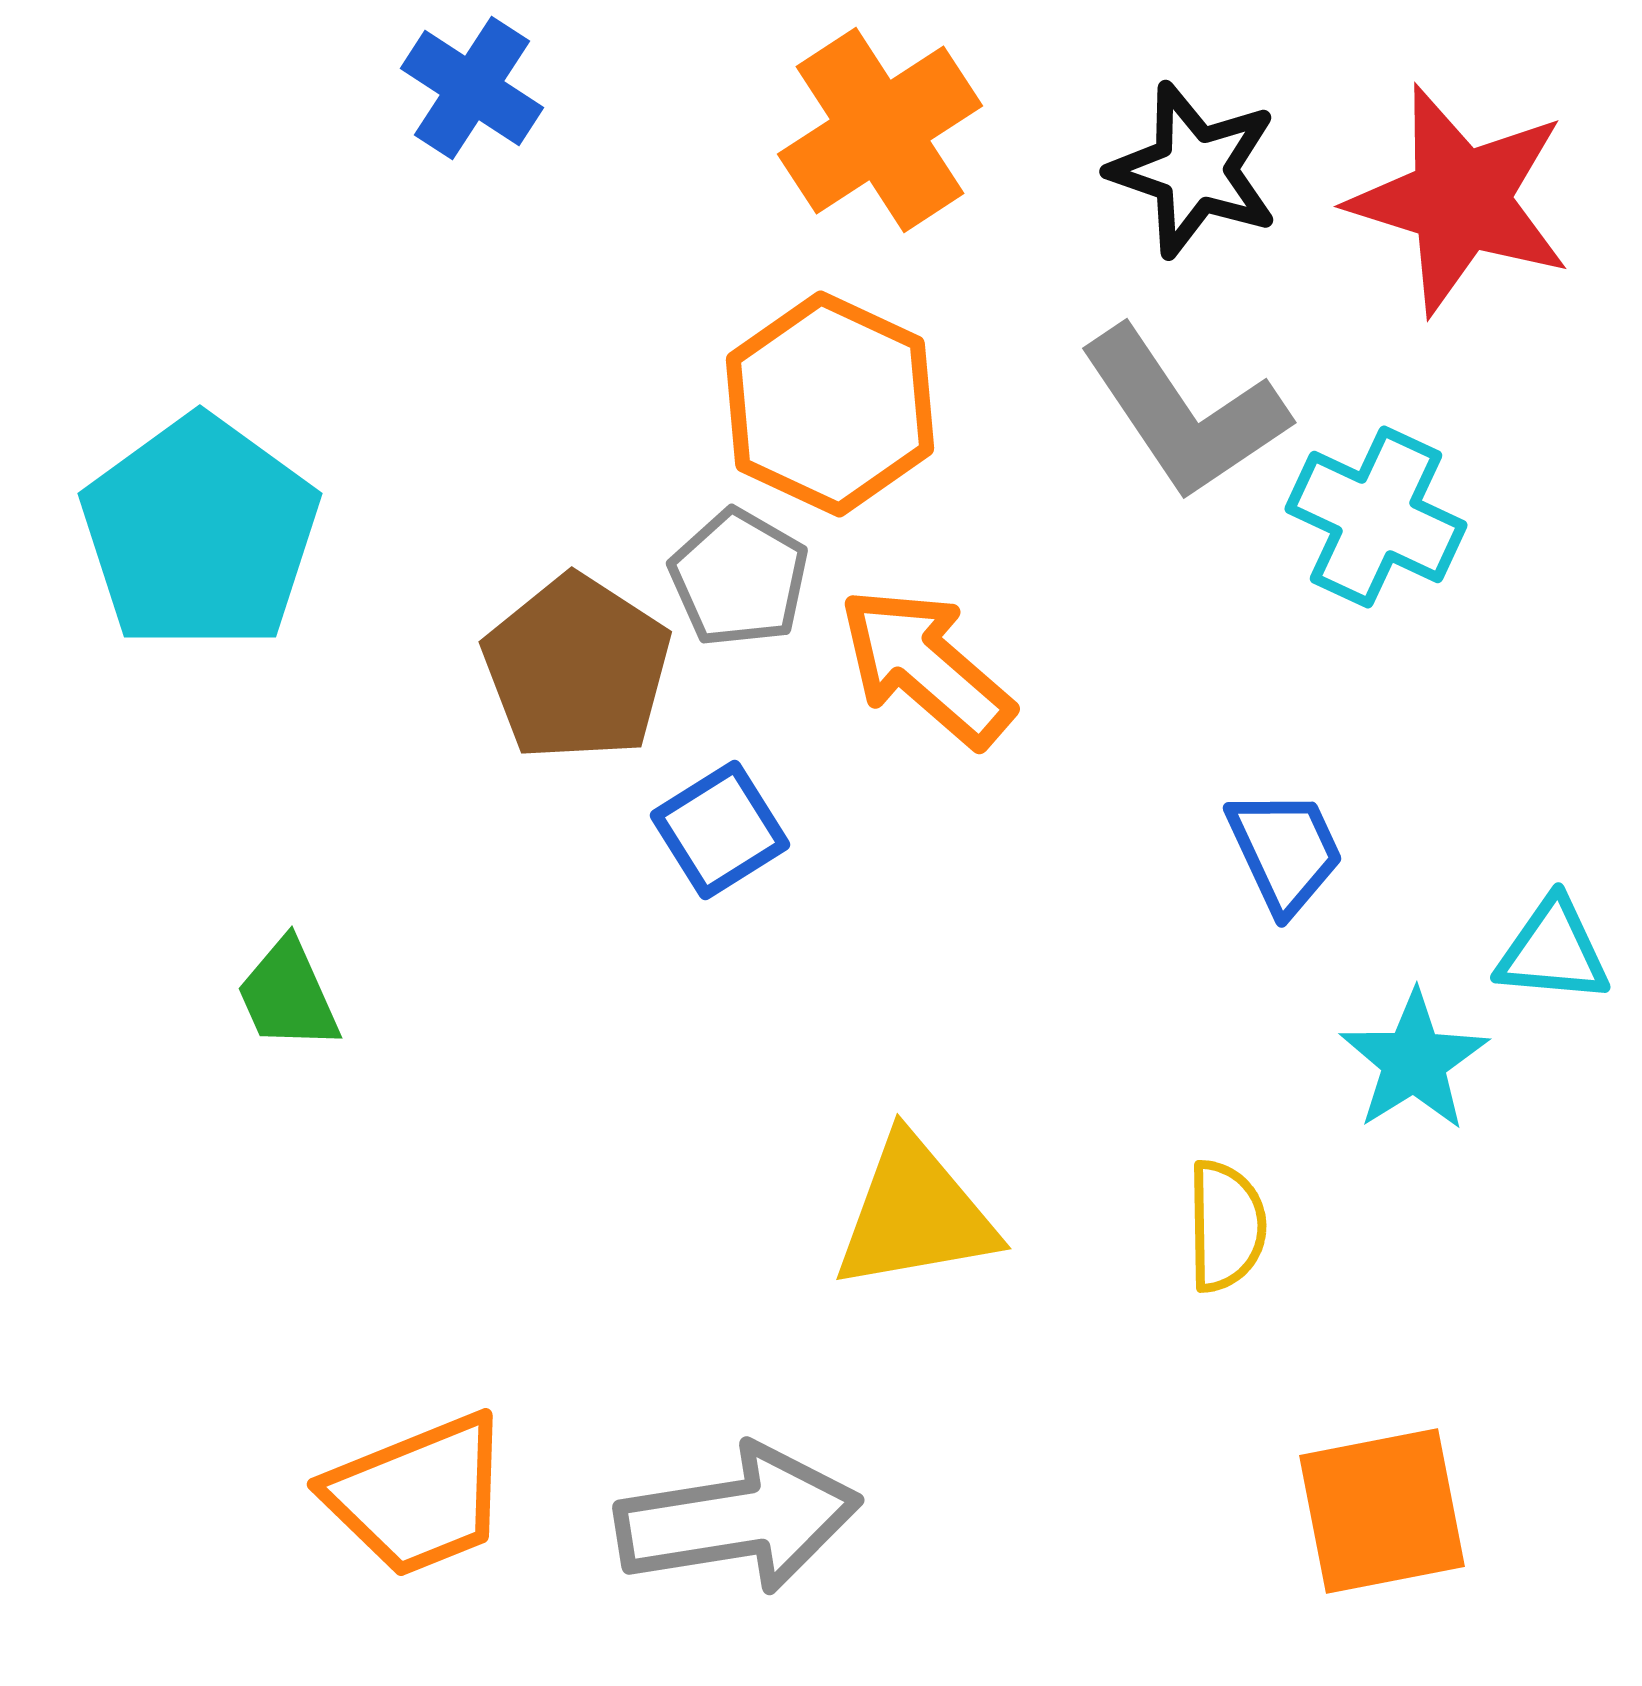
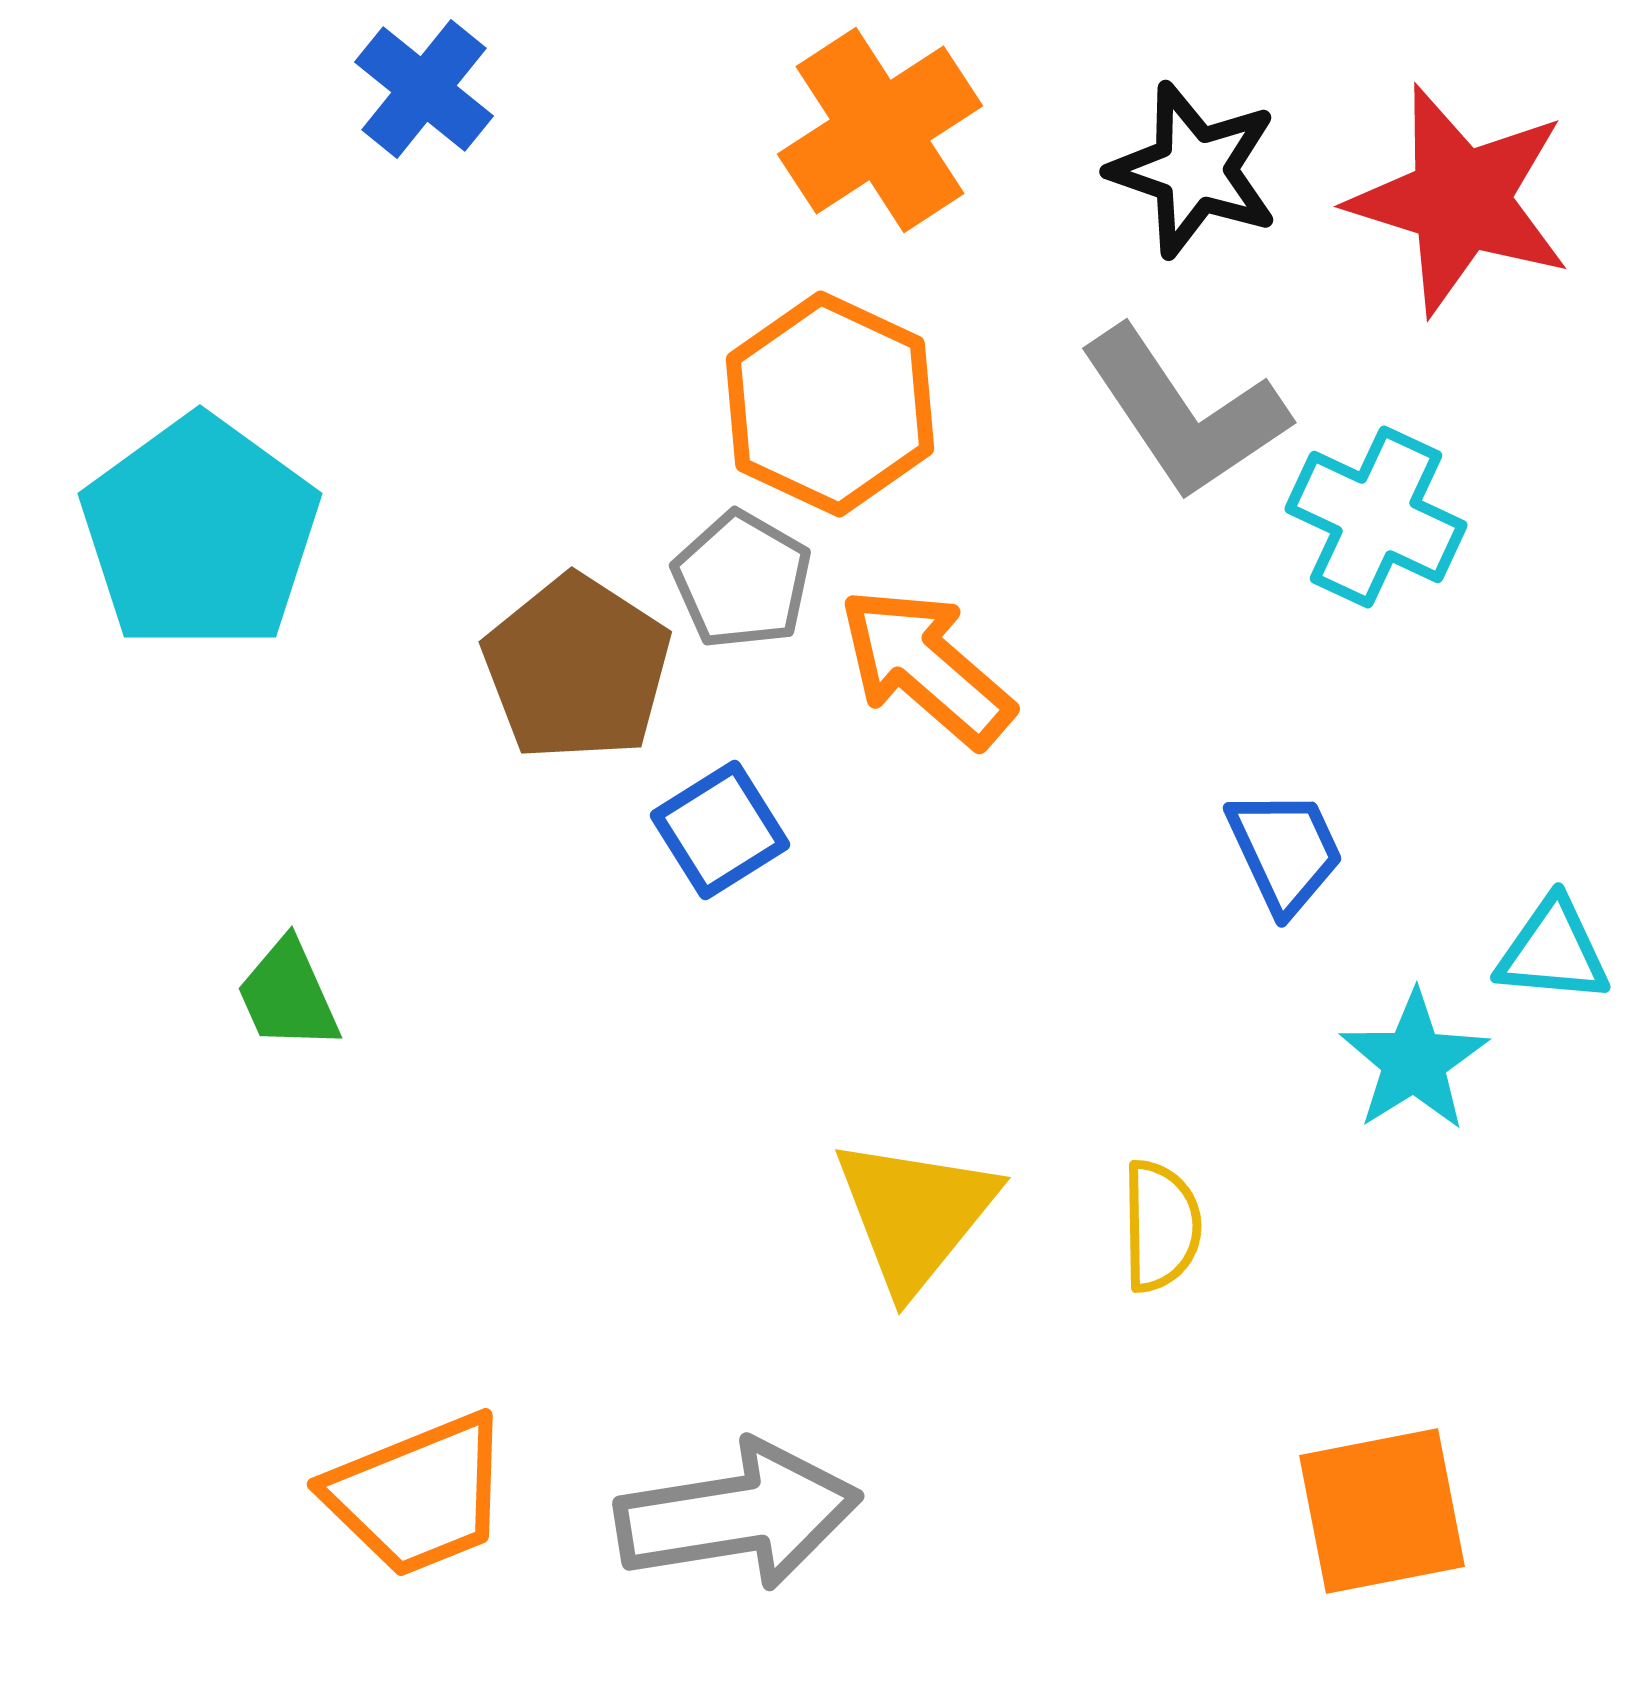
blue cross: moved 48 px left, 1 px down; rotated 6 degrees clockwise
gray pentagon: moved 3 px right, 2 px down
yellow triangle: rotated 41 degrees counterclockwise
yellow semicircle: moved 65 px left
gray arrow: moved 4 px up
